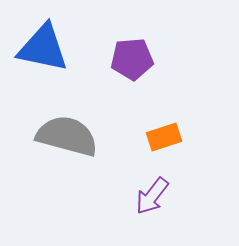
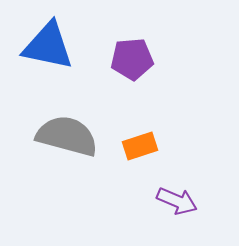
blue triangle: moved 5 px right, 2 px up
orange rectangle: moved 24 px left, 9 px down
purple arrow: moved 25 px right, 5 px down; rotated 105 degrees counterclockwise
